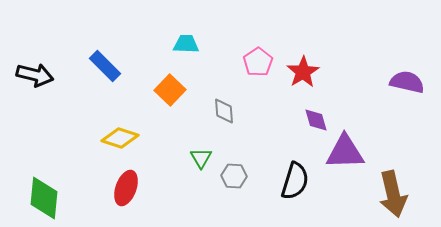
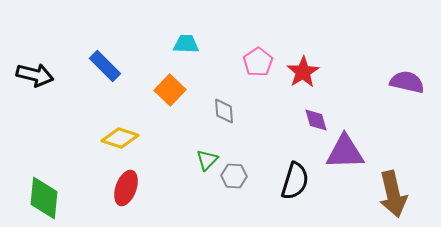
green triangle: moved 6 px right, 2 px down; rotated 15 degrees clockwise
